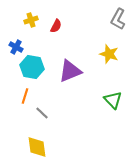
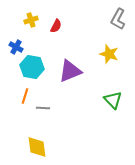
gray line: moved 1 px right, 5 px up; rotated 40 degrees counterclockwise
